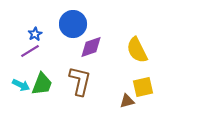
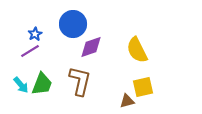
cyan arrow: rotated 24 degrees clockwise
